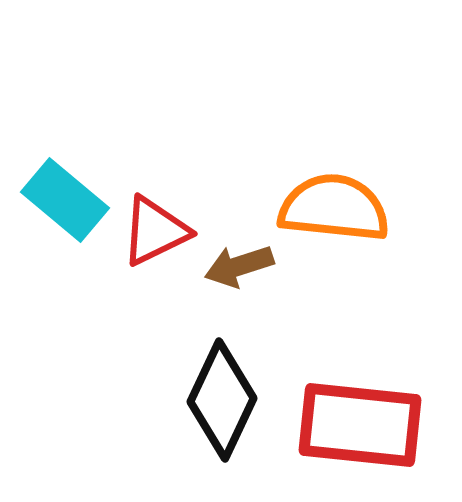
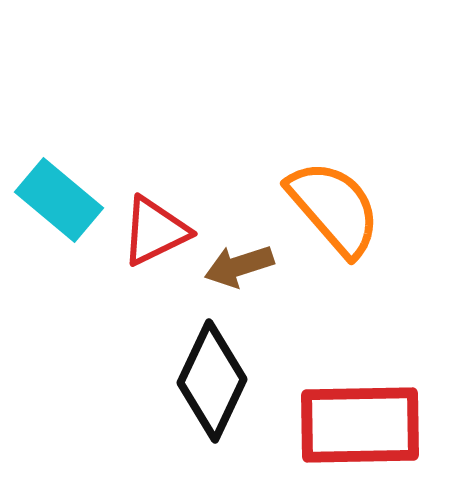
cyan rectangle: moved 6 px left
orange semicircle: rotated 43 degrees clockwise
black diamond: moved 10 px left, 19 px up
red rectangle: rotated 7 degrees counterclockwise
